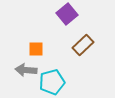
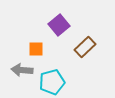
purple square: moved 8 px left, 11 px down
brown rectangle: moved 2 px right, 2 px down
gray arrow: moved 4 px left
